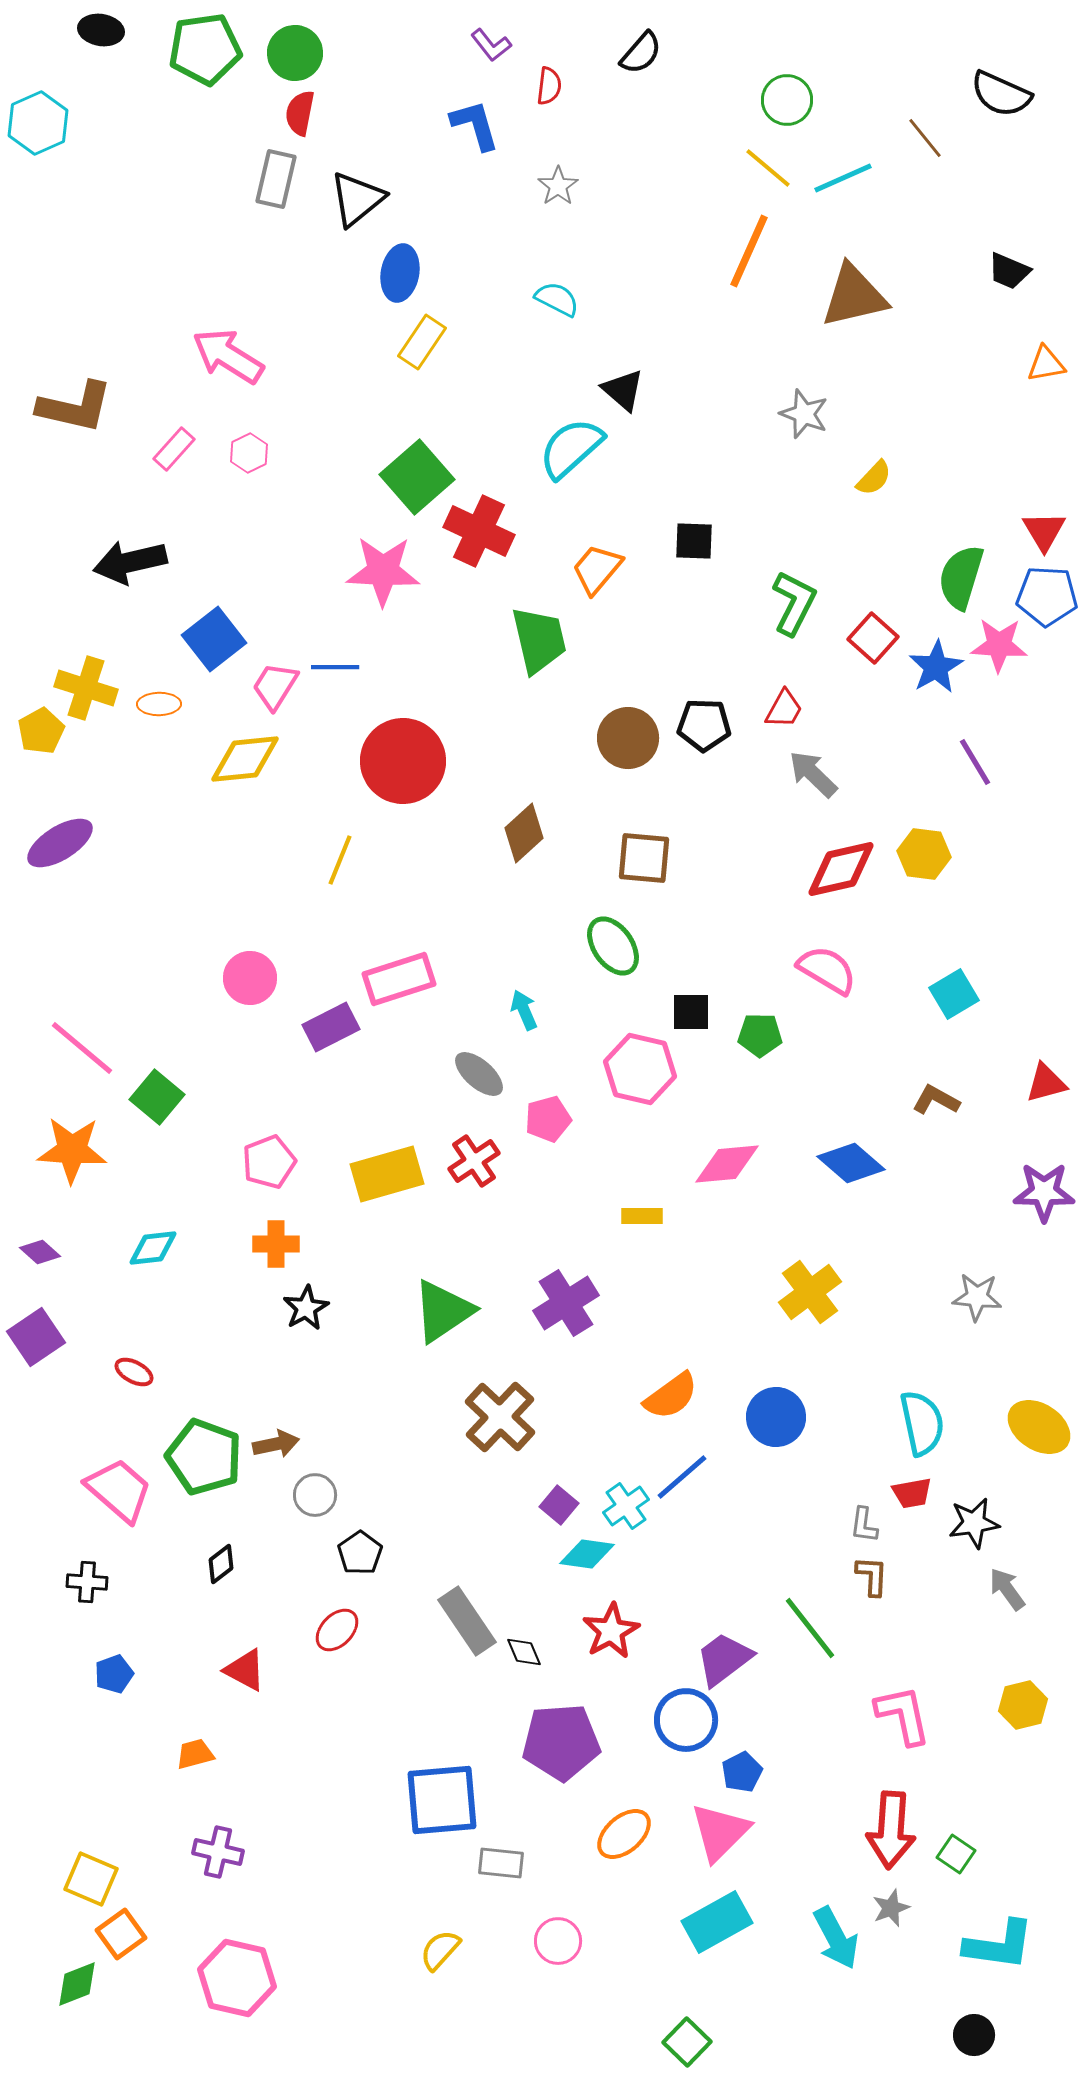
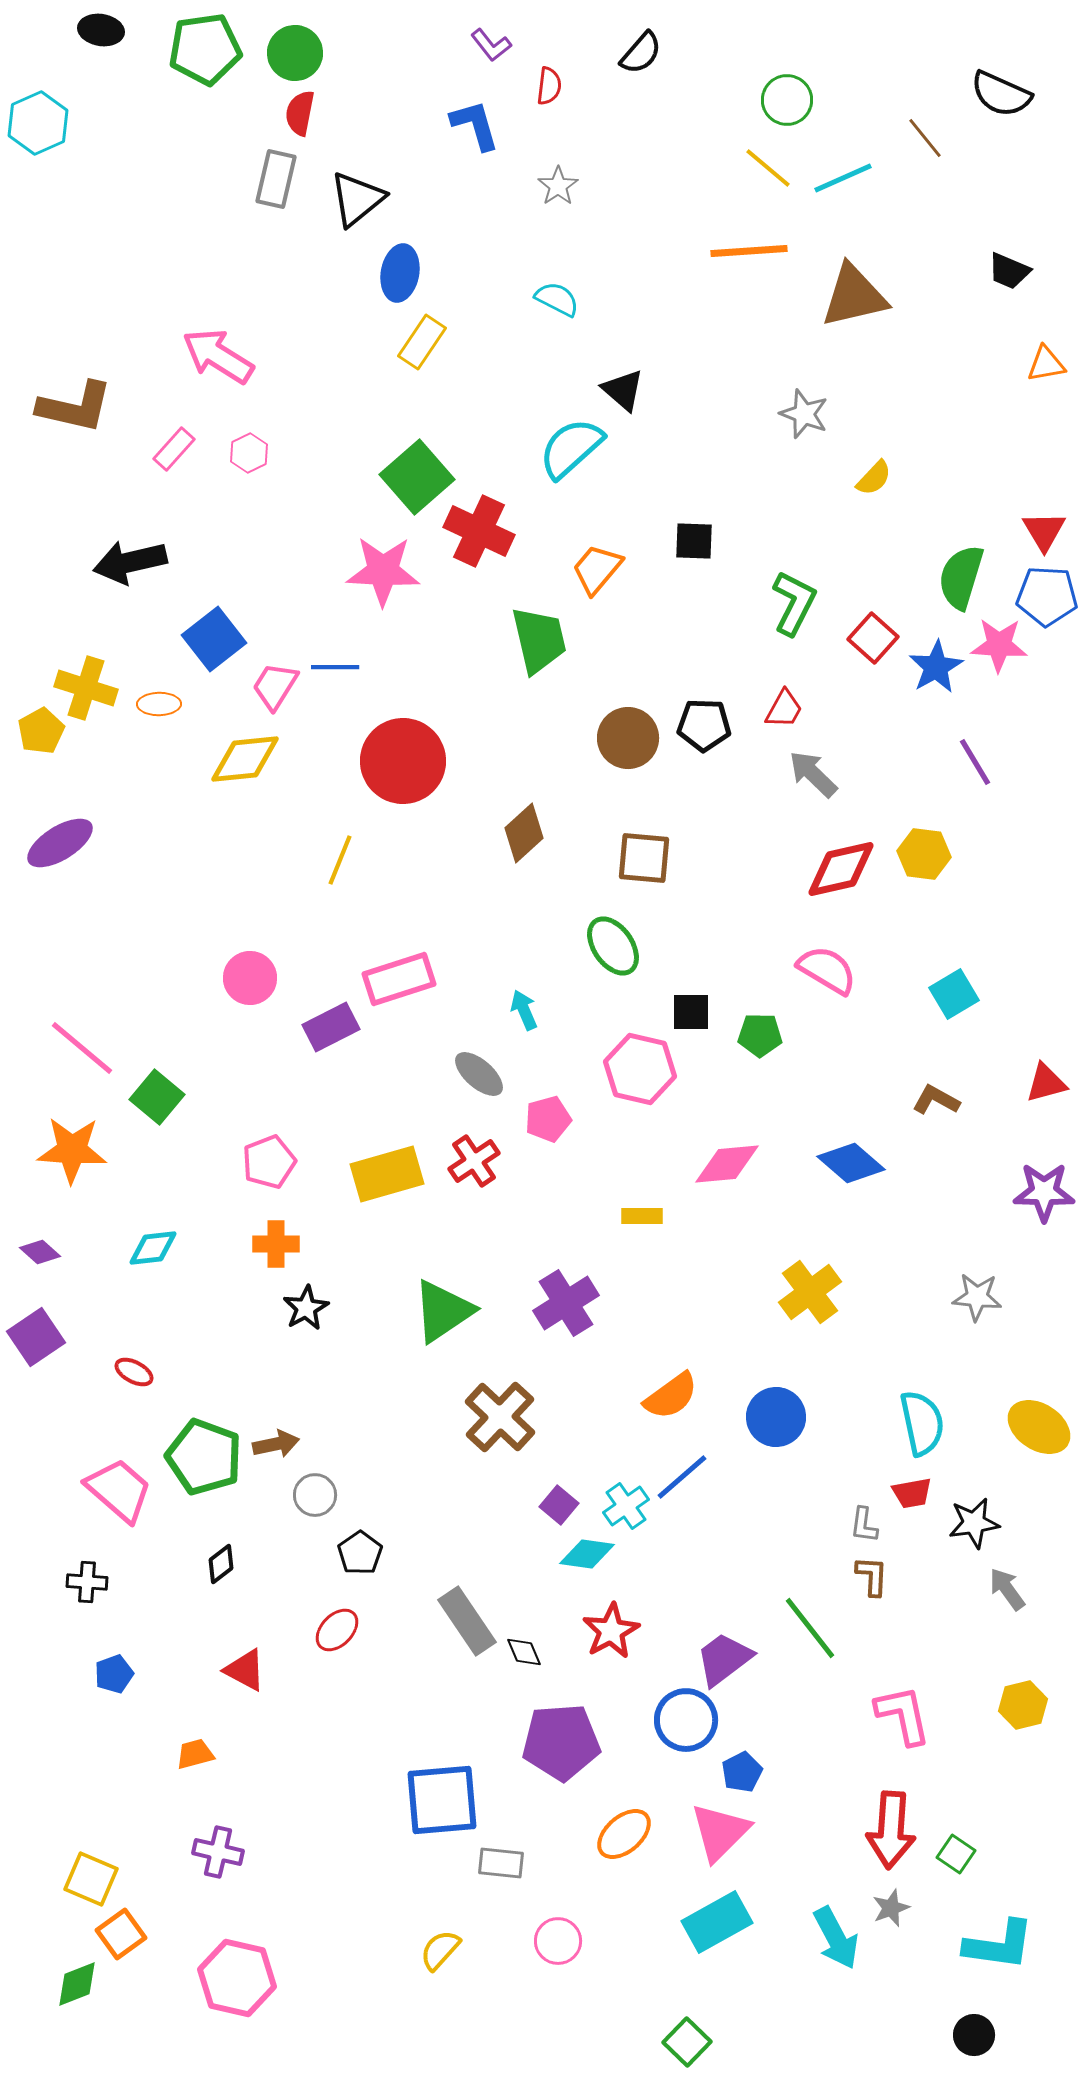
orange line at (749, 251): rotated 62 degrees clockwise
pink arrow at (228, 356): moved 10 px left
